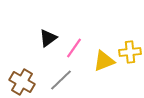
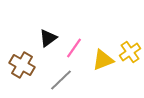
yellow cross: rotated 30 degrees counterclockwise
yellow triangle: moved 1 px left, 1 px up
brown cross: moved 17 px up
